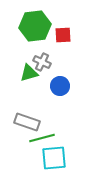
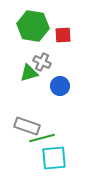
green hexagon: moved 2 px left; rotated 16 degrees clockwise
gray rectangle: moved 4 px down
